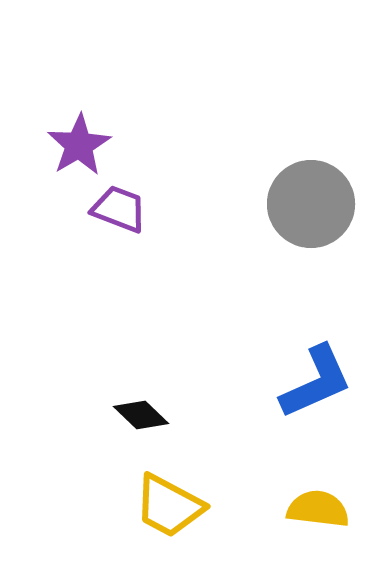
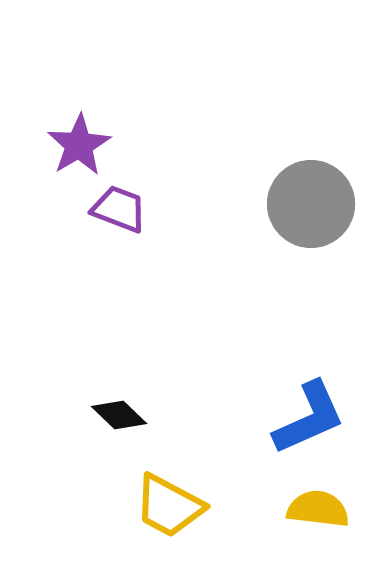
blue L-shape: moved 7 px left, 36 px down
black diamond: moved 22 px left
